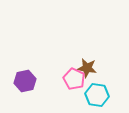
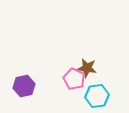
purple hexagon: moved 1 px left, 5 px down
cyan hexagon: moved 1 px down; rotated 15 degrees counterclockwise
